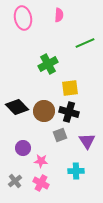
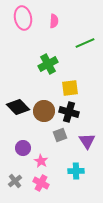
pink semicircle: moved 5 px left, 6 px down
black diamond: moved 1 px right
pink star: rotated 24 degrees clockwise
